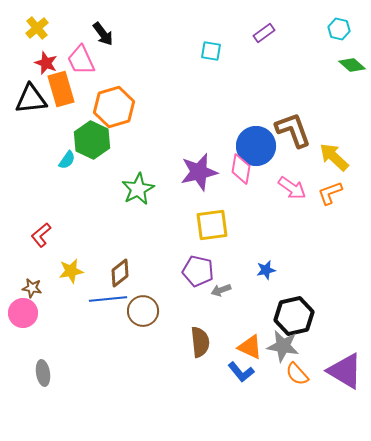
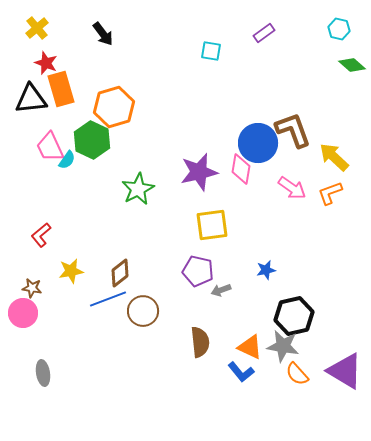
pink trapezoid: moved 31 px left, 87 px down
blue circle: moved 2 px right, 3 px up
blue line: rotated 15 degrees counterclockwise
